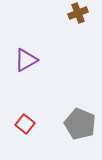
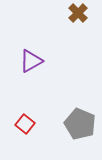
brown cross: rotated 24 degrees counterclockwise
purple triangle: moved 5 px right, 1 px down
